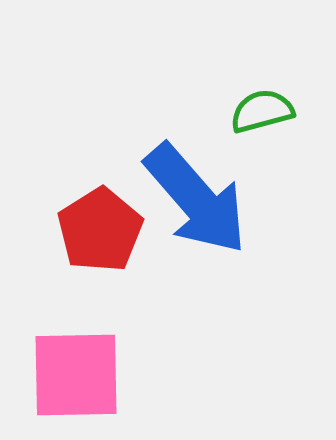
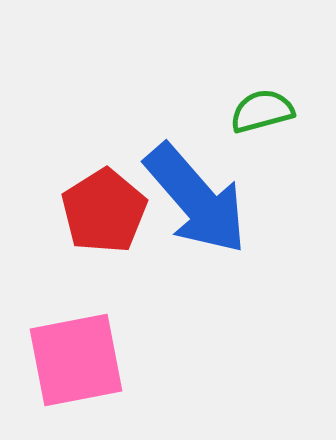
red pentagon: moved 4 px right, 19 px up
pink square: moved 15 px up; rotated 10 degrees counterclockwise
